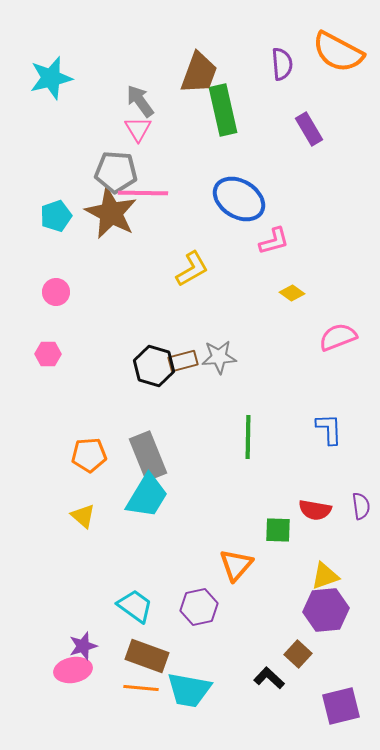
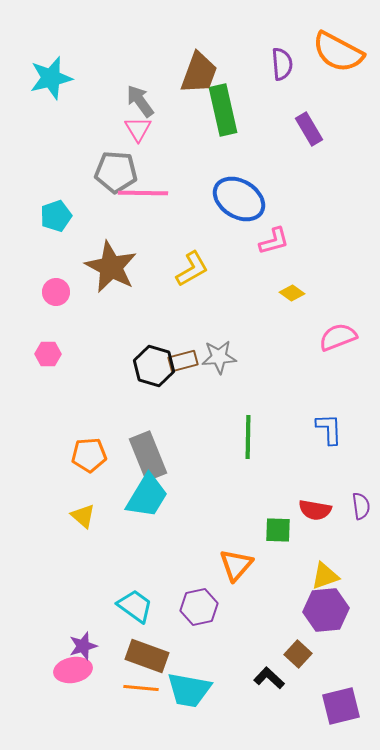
brown star at (111, 213): moved 54 px down
